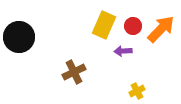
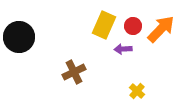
purple arrow: moved 2 px up
yellow cross: rotated 21 degrees counterclockwise
